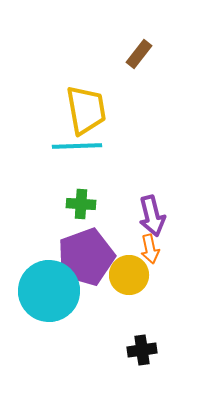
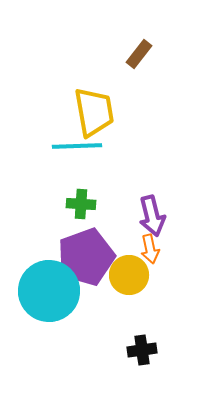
yellow trapezoid: moved 8 px right, 2 px down
